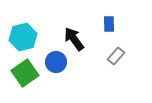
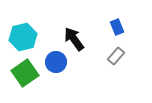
blue rectangle: moved 8 px right, 3 px down; rotated 21 degrees counterclockwise
